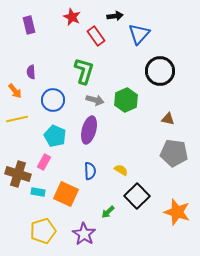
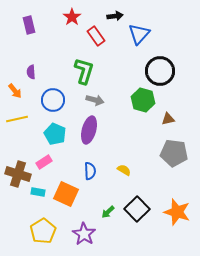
red star: rotated 12 degrees clockwise
green hexagon: moved 17 px right; rotated 20 degrees counterclockwise
brown triangle: rotated 24 degrees counterclockwise
cyan pentagon: moved 2 px up
pink rectangle: rotated 28 degrees clockwise
yellow semicircle: moved 3 px right
black square: moved 13 px down
yellow pentagon: rotated 15 degrees counterclockwise
